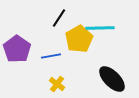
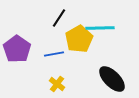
blue line: moved 3 px right, 2 px up
